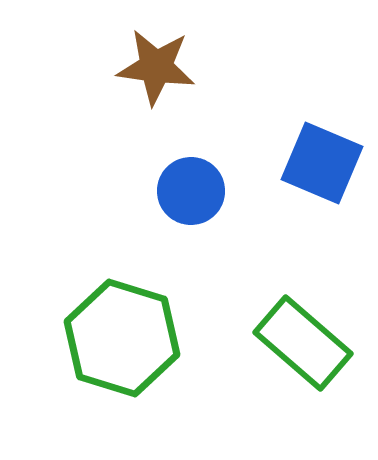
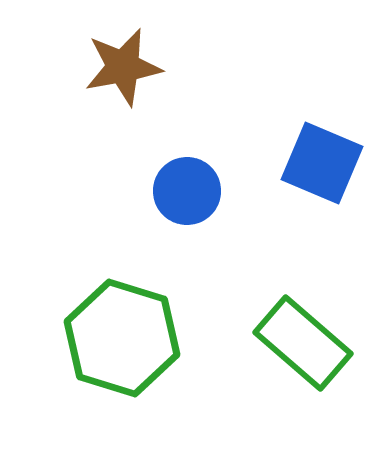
brown star: moved 33 px left; rotated 18 degrees counterclockwise
blue circle: moved 4 px left
